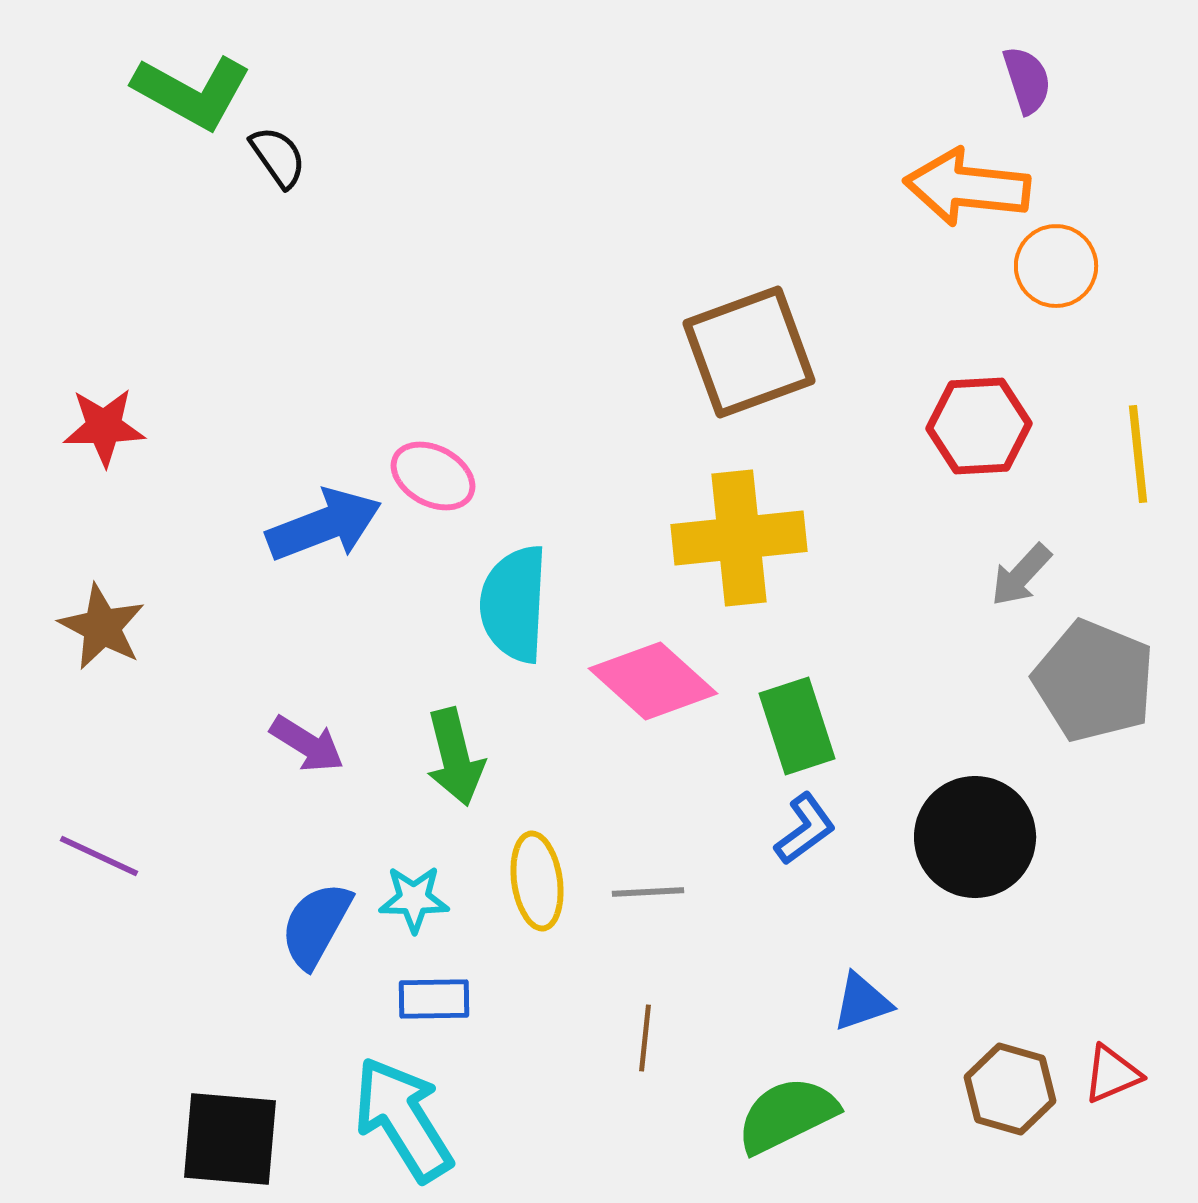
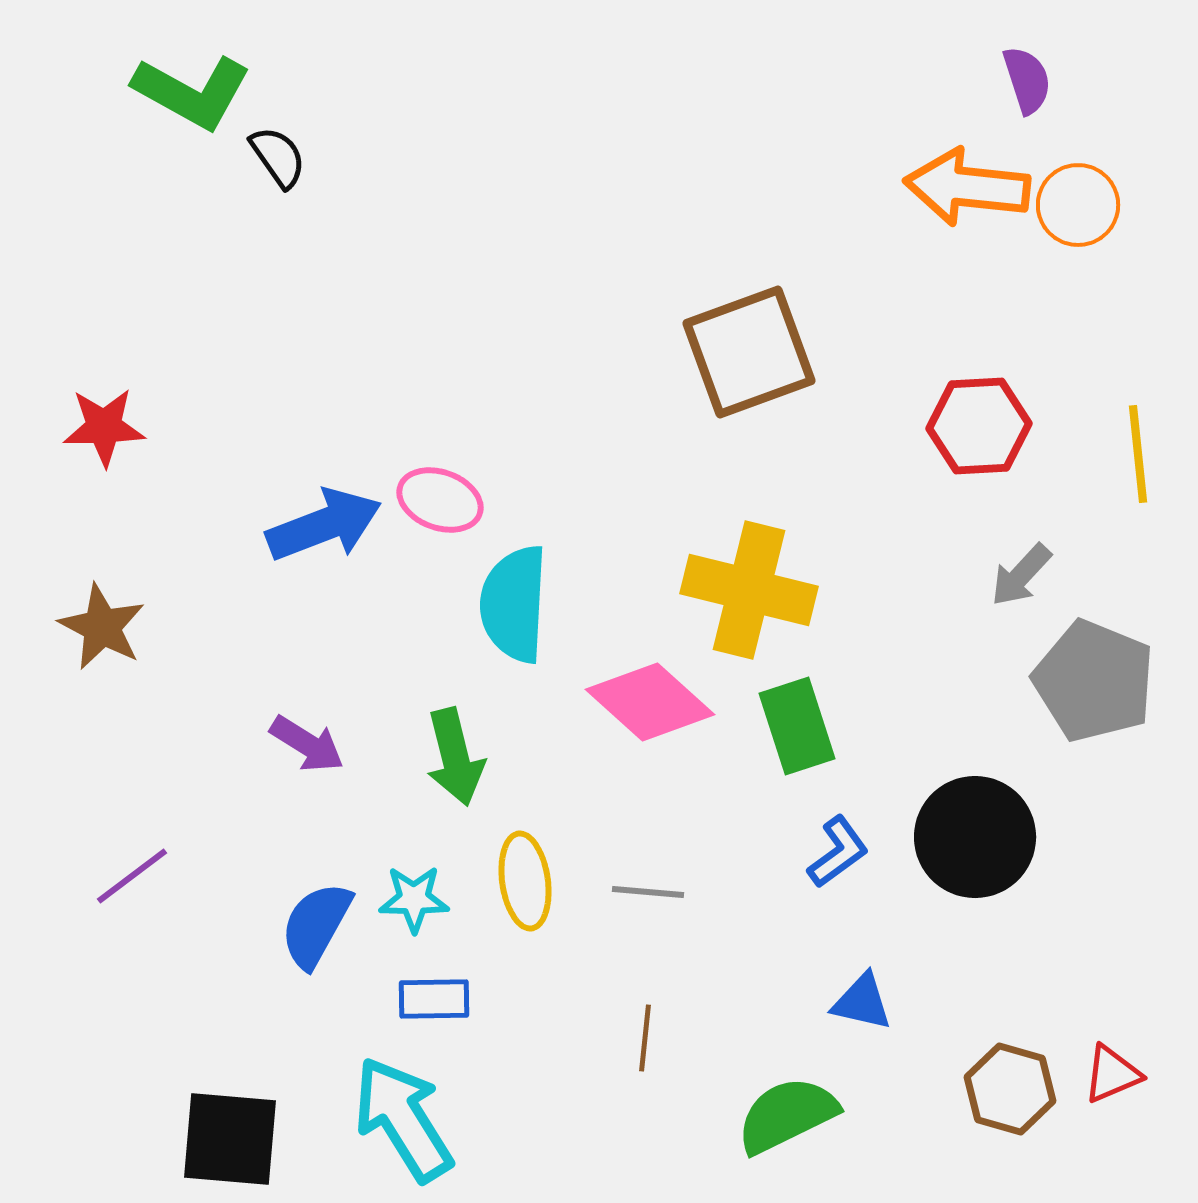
orange circle: moved 22 px right, 61 px up
pink ellipse: moved 7 px right, 24 px down; rotated 8 degrees counterclockwise
yellow cross: moved 10 px right, 52 px down; rotated 20 degrees clockwise
pink diamond: moved 3 px left, 21 px down
blue L-shape: moved 33 px right, 23 px down
purple line: moved 33 px right, 20 px down; rotated 62 degrees counterclockwise
yellow ellipse: moved 12 px left
gray line: rotated 8 degrees clockwise
blue triangle: rotated 32 degrees clockwise
